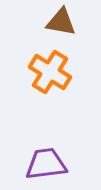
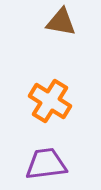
orange cross: moved 29 px down
